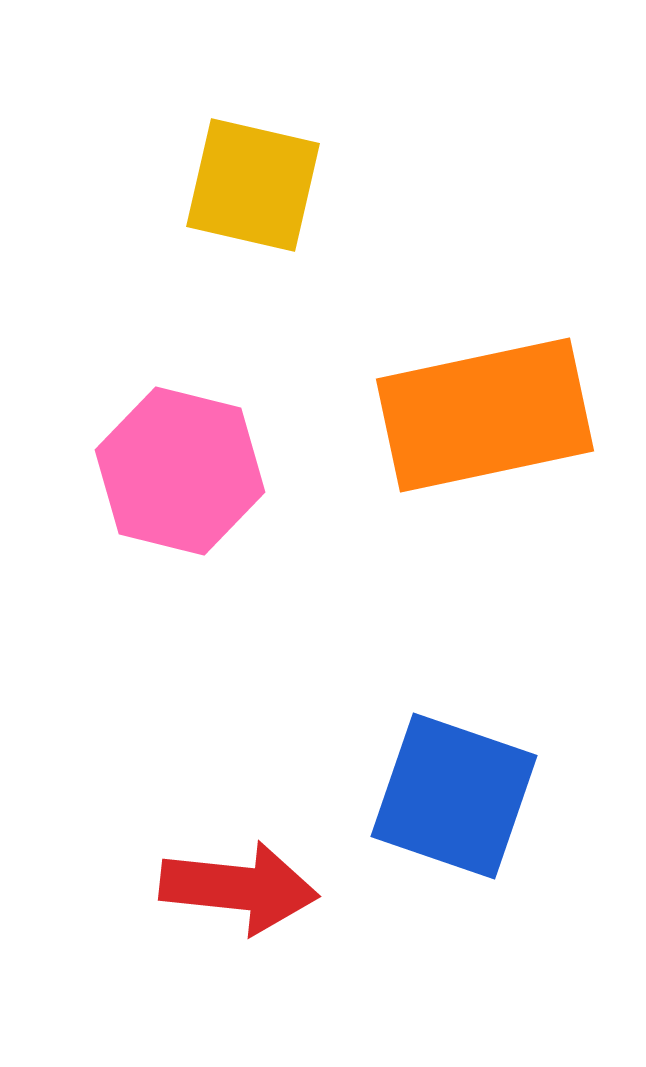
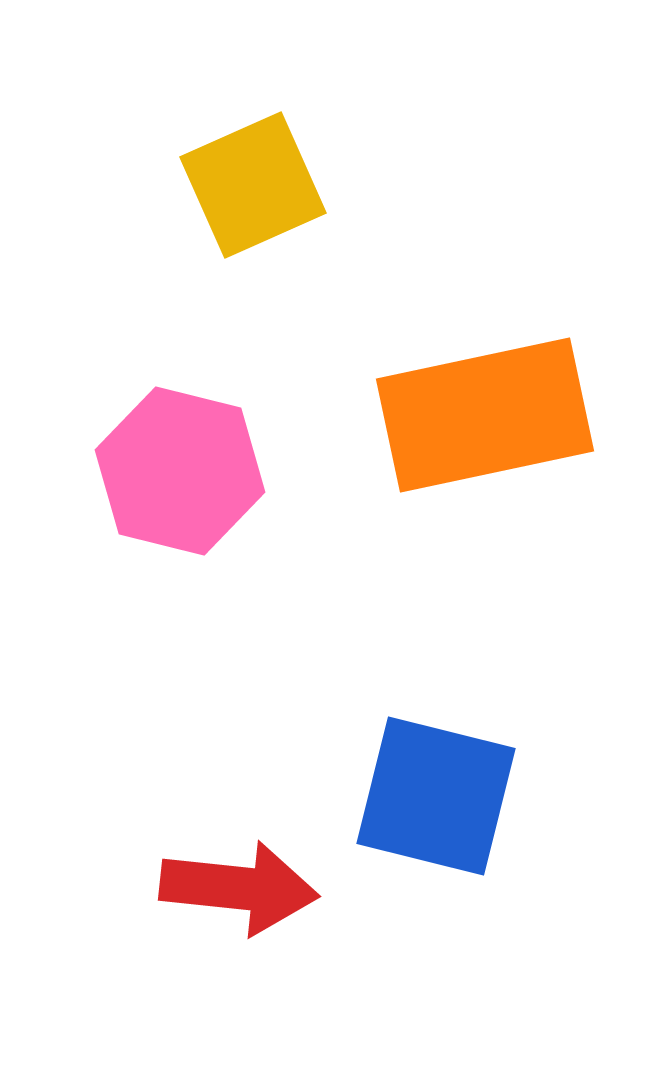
yellow square: rotated 37 degrees counterclockwise
blue square: moved 18 px left; rotated 5 degrees counterclockwise
